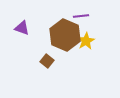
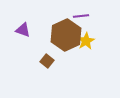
purple triangle: moved 1 px right, 2 px down
brown hexagon: moved 1 px right; rotated 12 degrees clockwise
